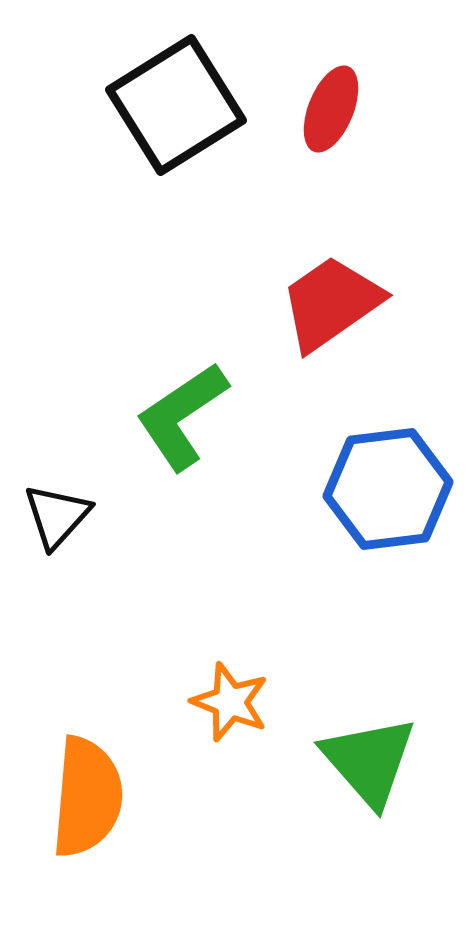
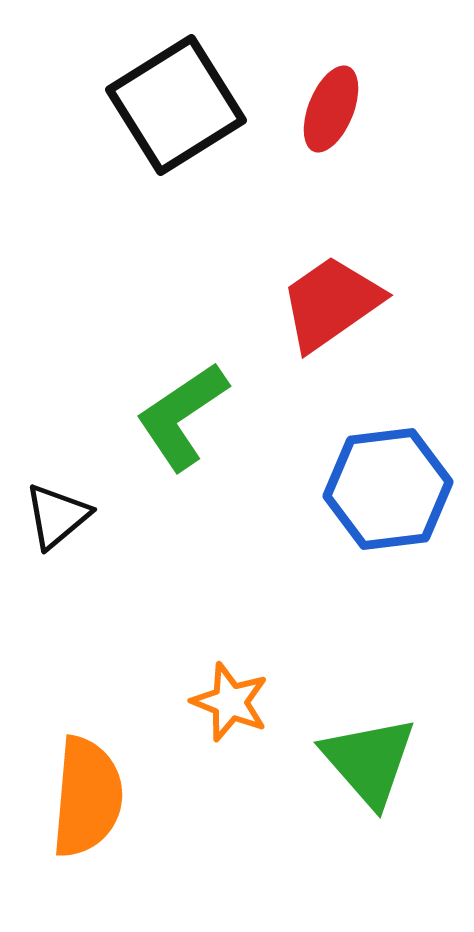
black triangle: rotated 8 degrees clockwise
